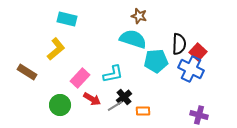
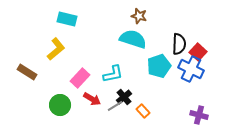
cyan pentagon: moved 3 px right, 5 px down; rotated 15 degrees counterclockwise
orange rectangle: rotated 48 degrees clockwise
